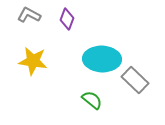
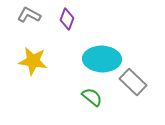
gray rectangle: moved 2 px left, 2 px down
green semicircle: moved 3 px up
